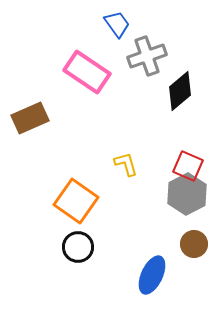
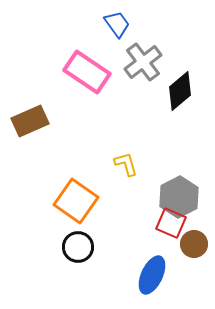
gray cross: moved 4 px left, 6 px down; rotated 18 degrees counterclockwise
brown rectangle: moved 3 px down
red square: moved 17 px left, 57 px down
gray hexagon: moved 8 px left, 3 px down
